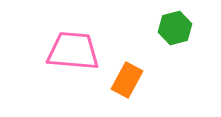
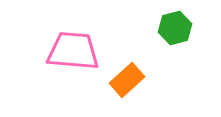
orange rectangle: rotated 20 degrees clockwise
